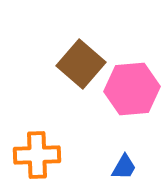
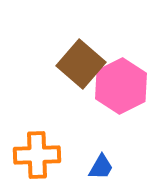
pink hexagon: moved 11 px left, 3 px up; rotated 22 degrees counterclockwise
blue trapezoid: moved 23 px left
